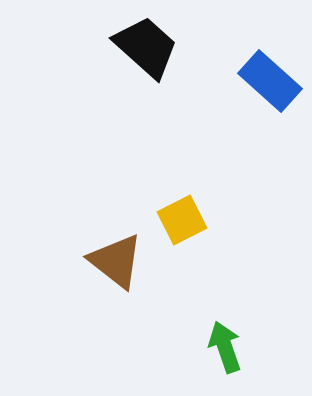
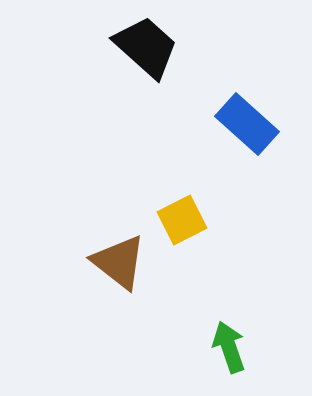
blue rectangle: moved 23 px left, 43 px down
brown triangle: moved 3 px right, 1 px down
green arrow: moved 4 px right
